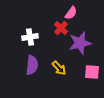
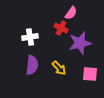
red cross: rotated 16 degrees counterclockwise
pink square: moved 2 px left, 2 px down
